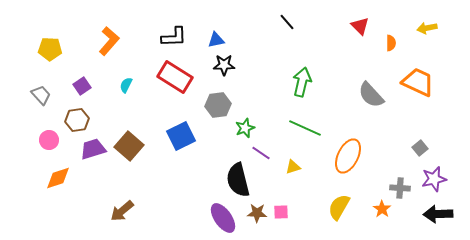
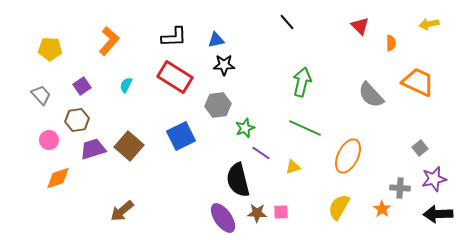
yellow arrow: moved 2 px right, 4 px up
